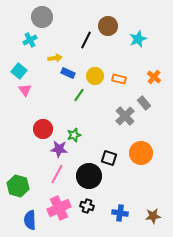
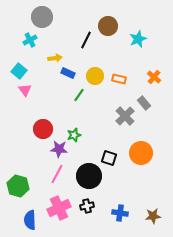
black cross: rotated 32 degrees counterclockwise
